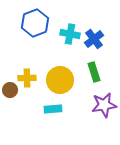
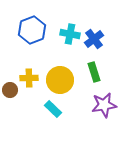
blue hexagon: moved 3 px left, 7 px down
yellow cross: moved 2 px right
cyan rectangle: rotated 48 degrees clockwise
